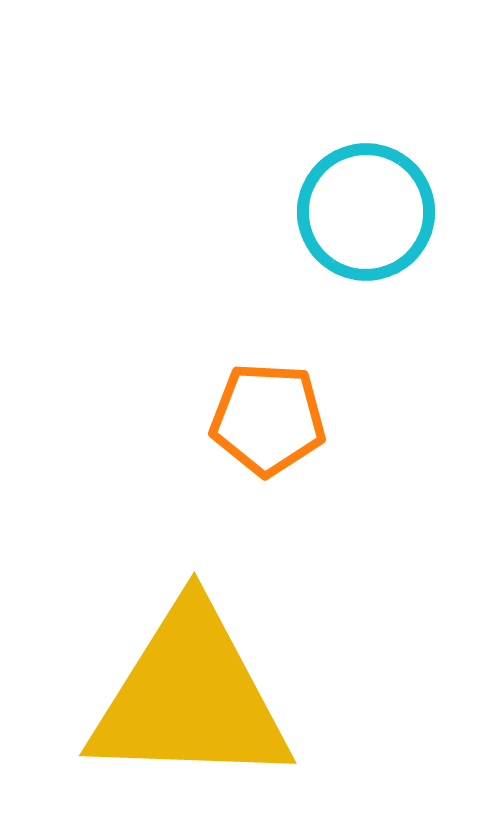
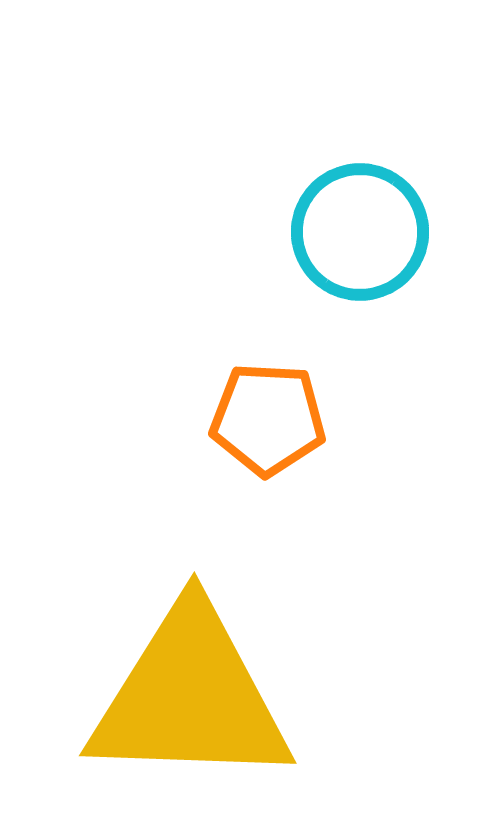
cyan circle: moved 6 px left, 20 px down
